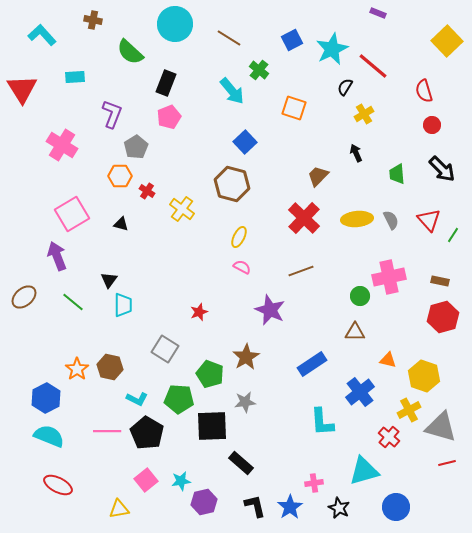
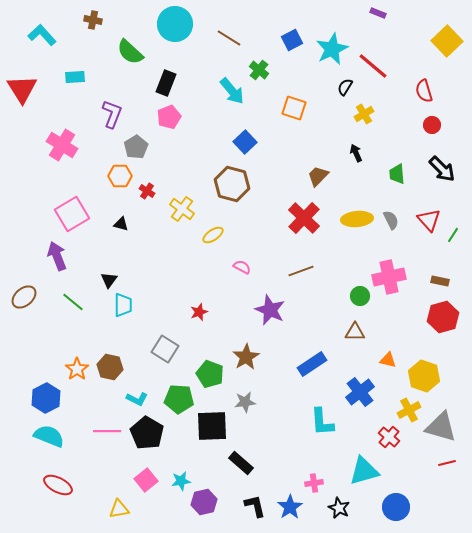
yellow ellipse at (239, 237): moved 26 px left, 2 px up; rotated 30 degrees clockwise
